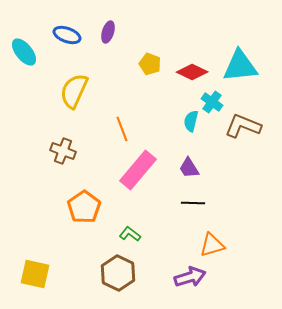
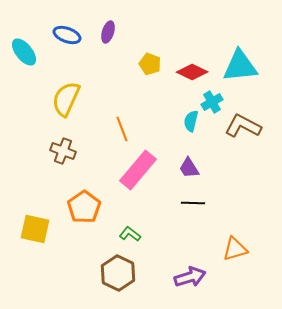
yellow semicircle: moved 8 px left, 8 px down
cyan cross: rotated 25 degrees clockwise
brown L-shape: rotated 6 degrees clockwise
orange triangle: moved 23 px right, 4 px down
yellow square: moved 45 px up
